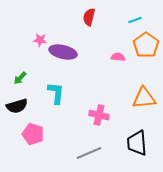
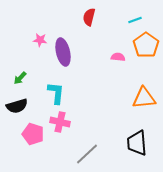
purple ellipse: rotated 64 degrees clockwise
pink cross: moved 39 px left, 7 px down
gray line: moved 2 px left, 1 px down; rotated 20 degrees counterclockwise
